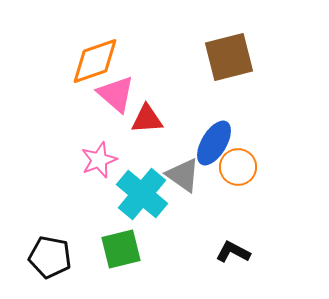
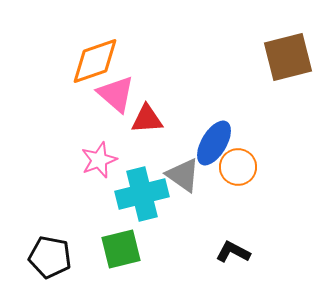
brown square: moved 59 px right
cyan cross: rotated 36 degrees clockwise
